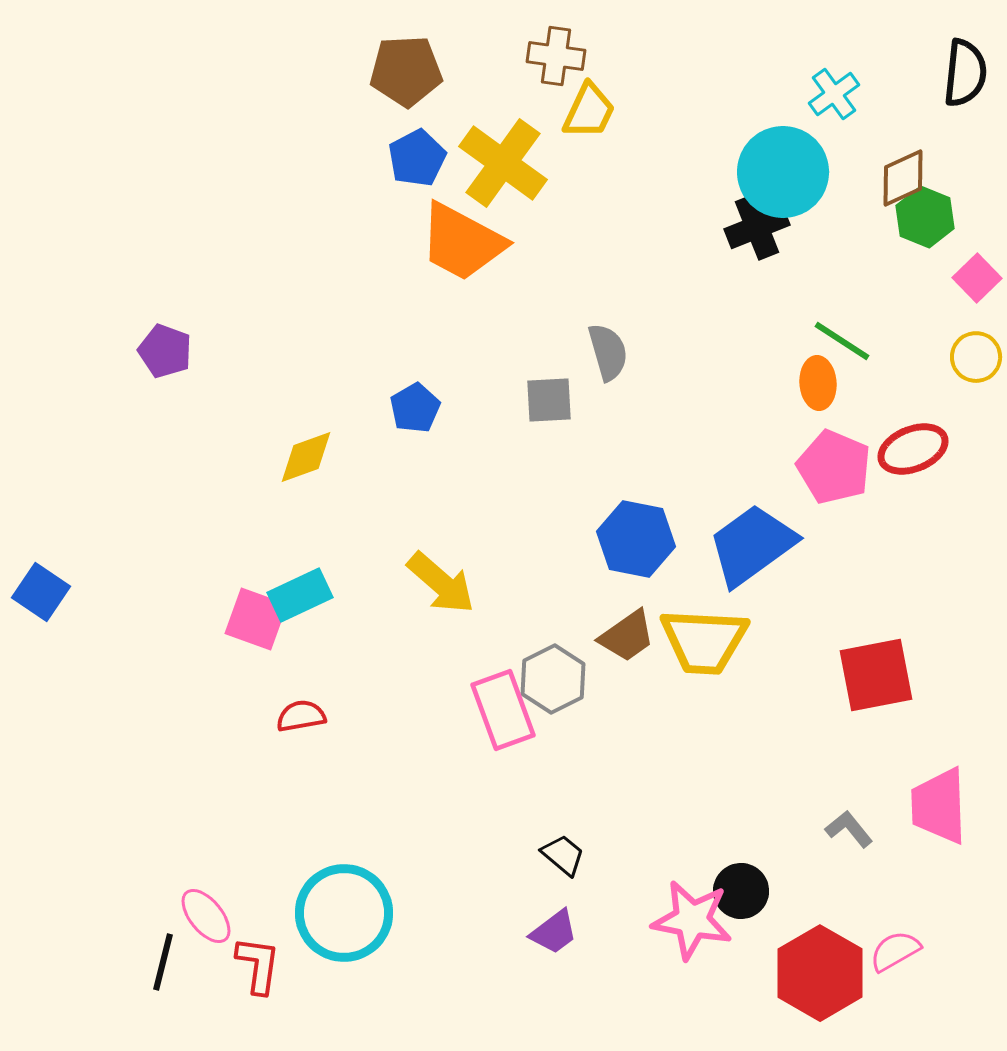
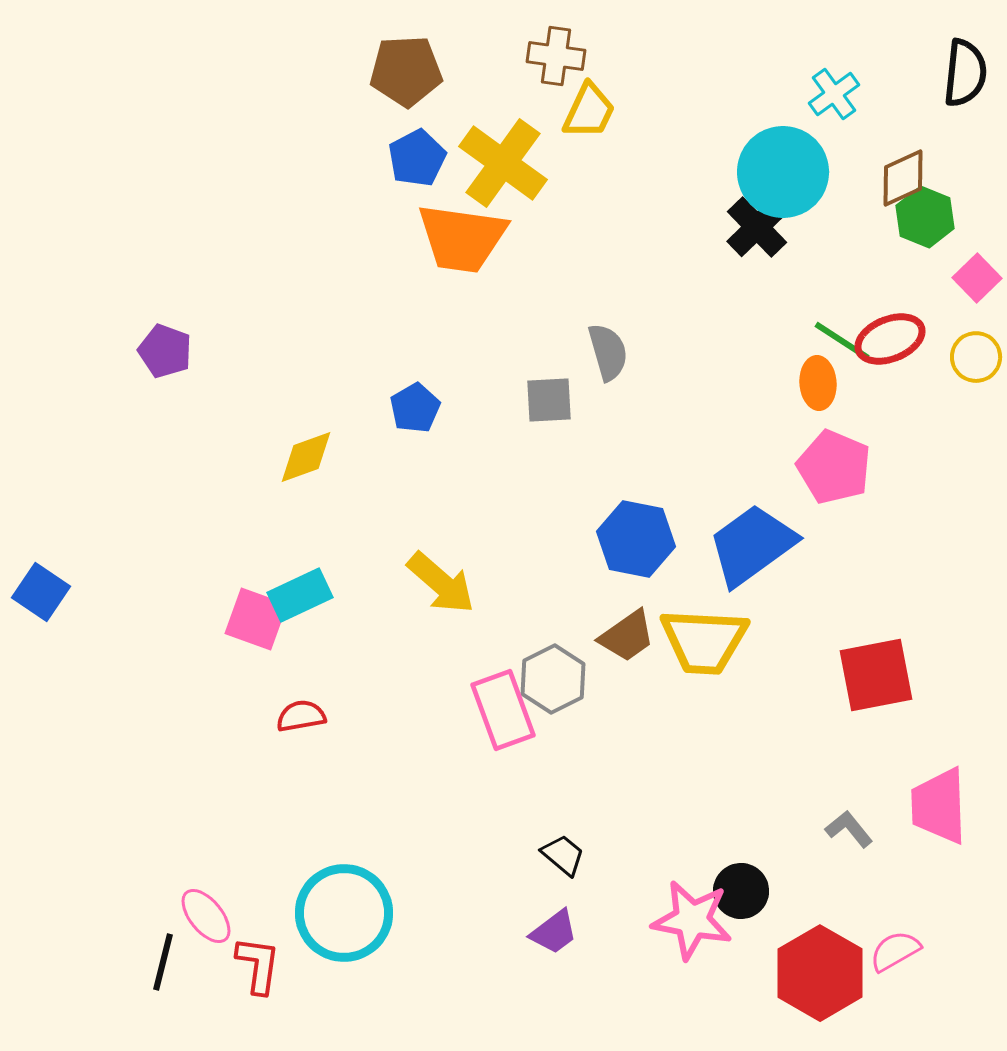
black cross at (757, 227): rotated 22 degrees counterclockwise
orange trapezoid at (462, 242): moved 4 px up; rotated 20 degrees counterclockwise
red ellipse at (913, 449): moved 23 px left, 110 px up
